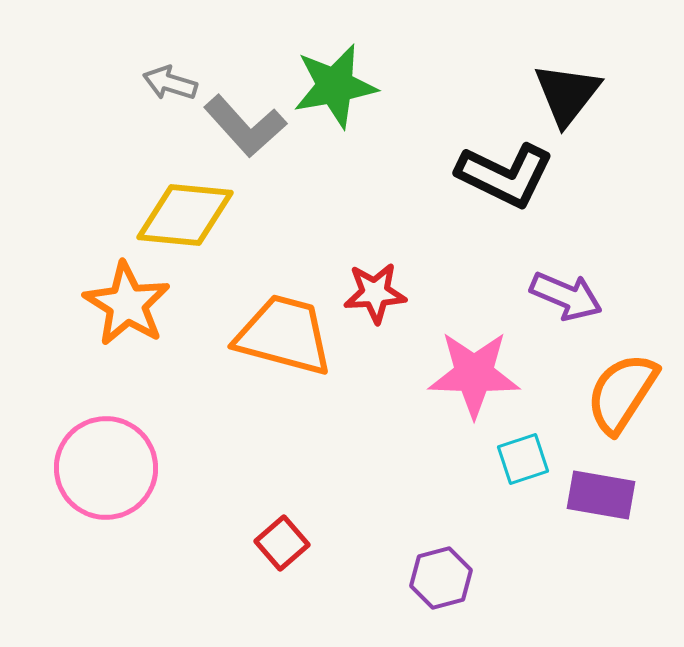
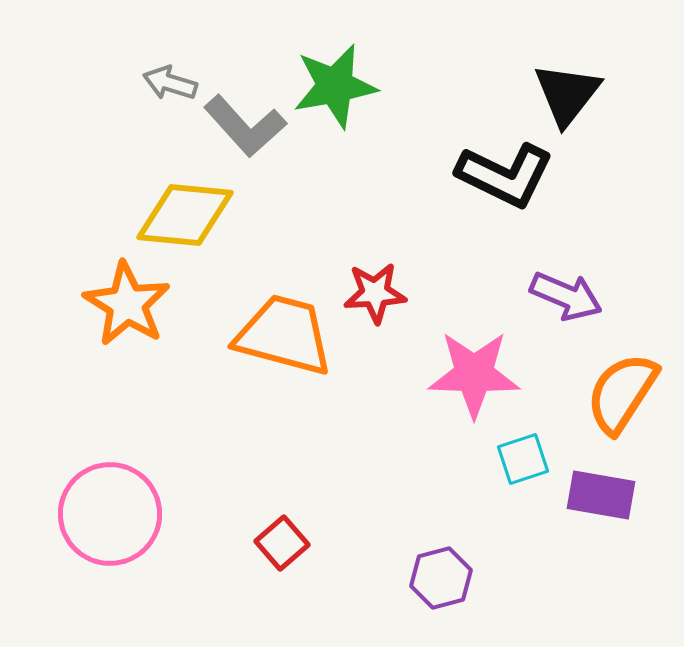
pink circle: moved 4 px right, 46 px down
